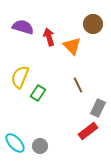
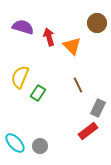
brown circle: moved 4 px right, 1 px up
